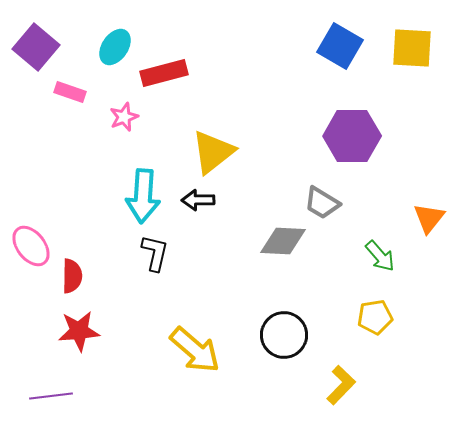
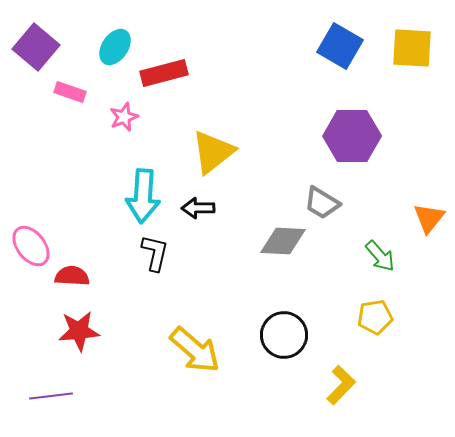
black arrow: moved 8 px down
red semicircle: rotated 88 degrees counterclockwise
